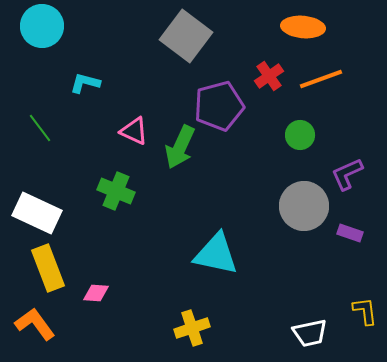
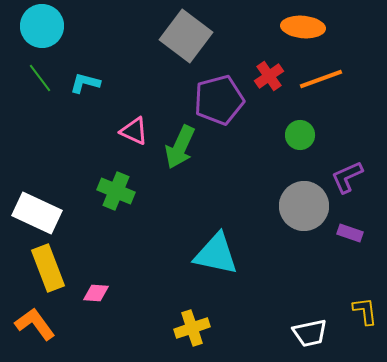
purple pentagon: moved 6 px up
green line: moved 50 px up
purple L-shape: moved 3 px down
